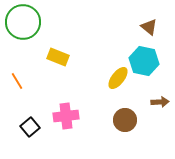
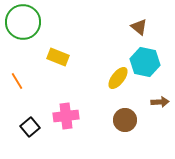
brown triangle: moved 10 px left
cyan hexagon: moved 1 px right, 1 px down
